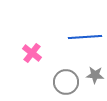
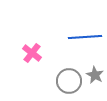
gray star: rotated 24 degrees clockwise
gray circle: moved 3 px right, 1 px up
